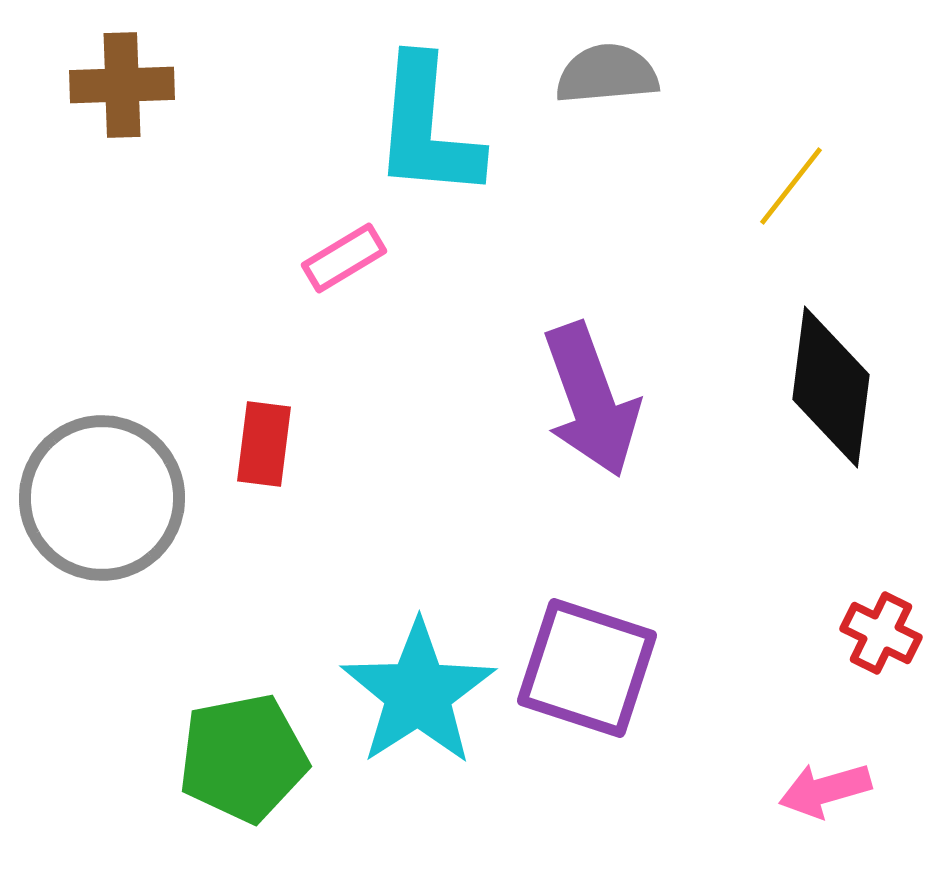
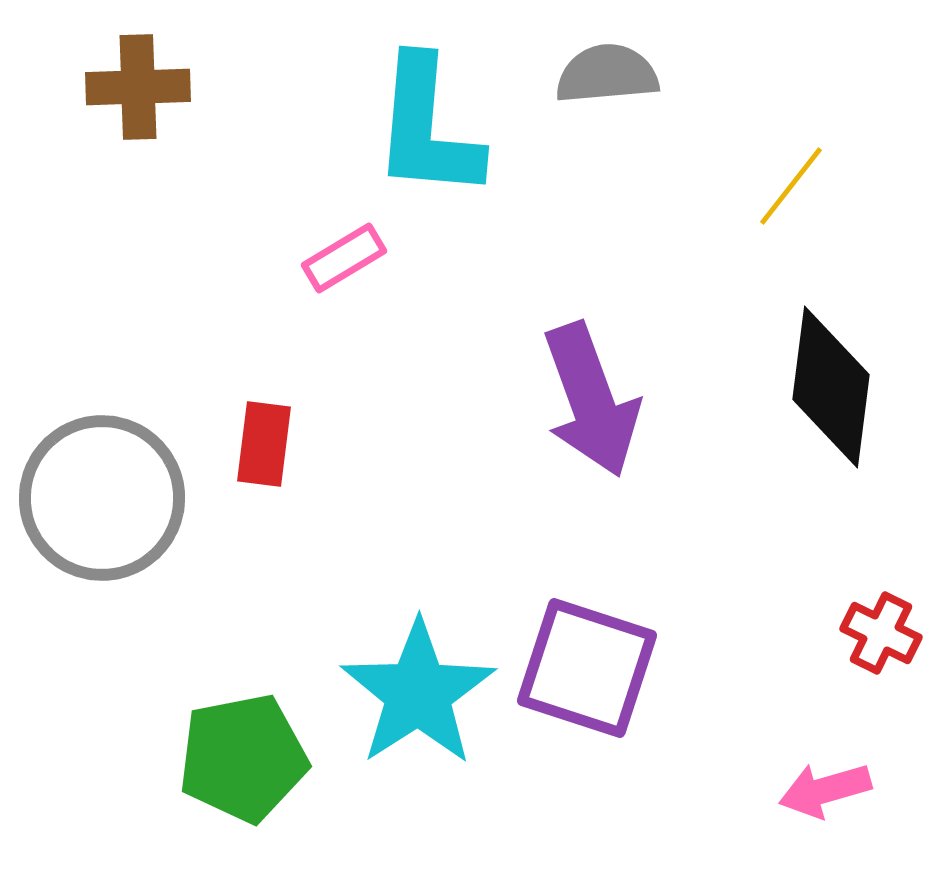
brown cross: moved 16 px right, 2 px down
